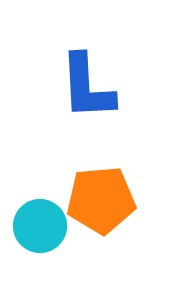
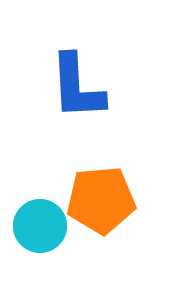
blue L-shape: moved 10 px left
